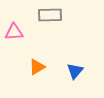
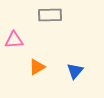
pink triangle: moved 8 px down
